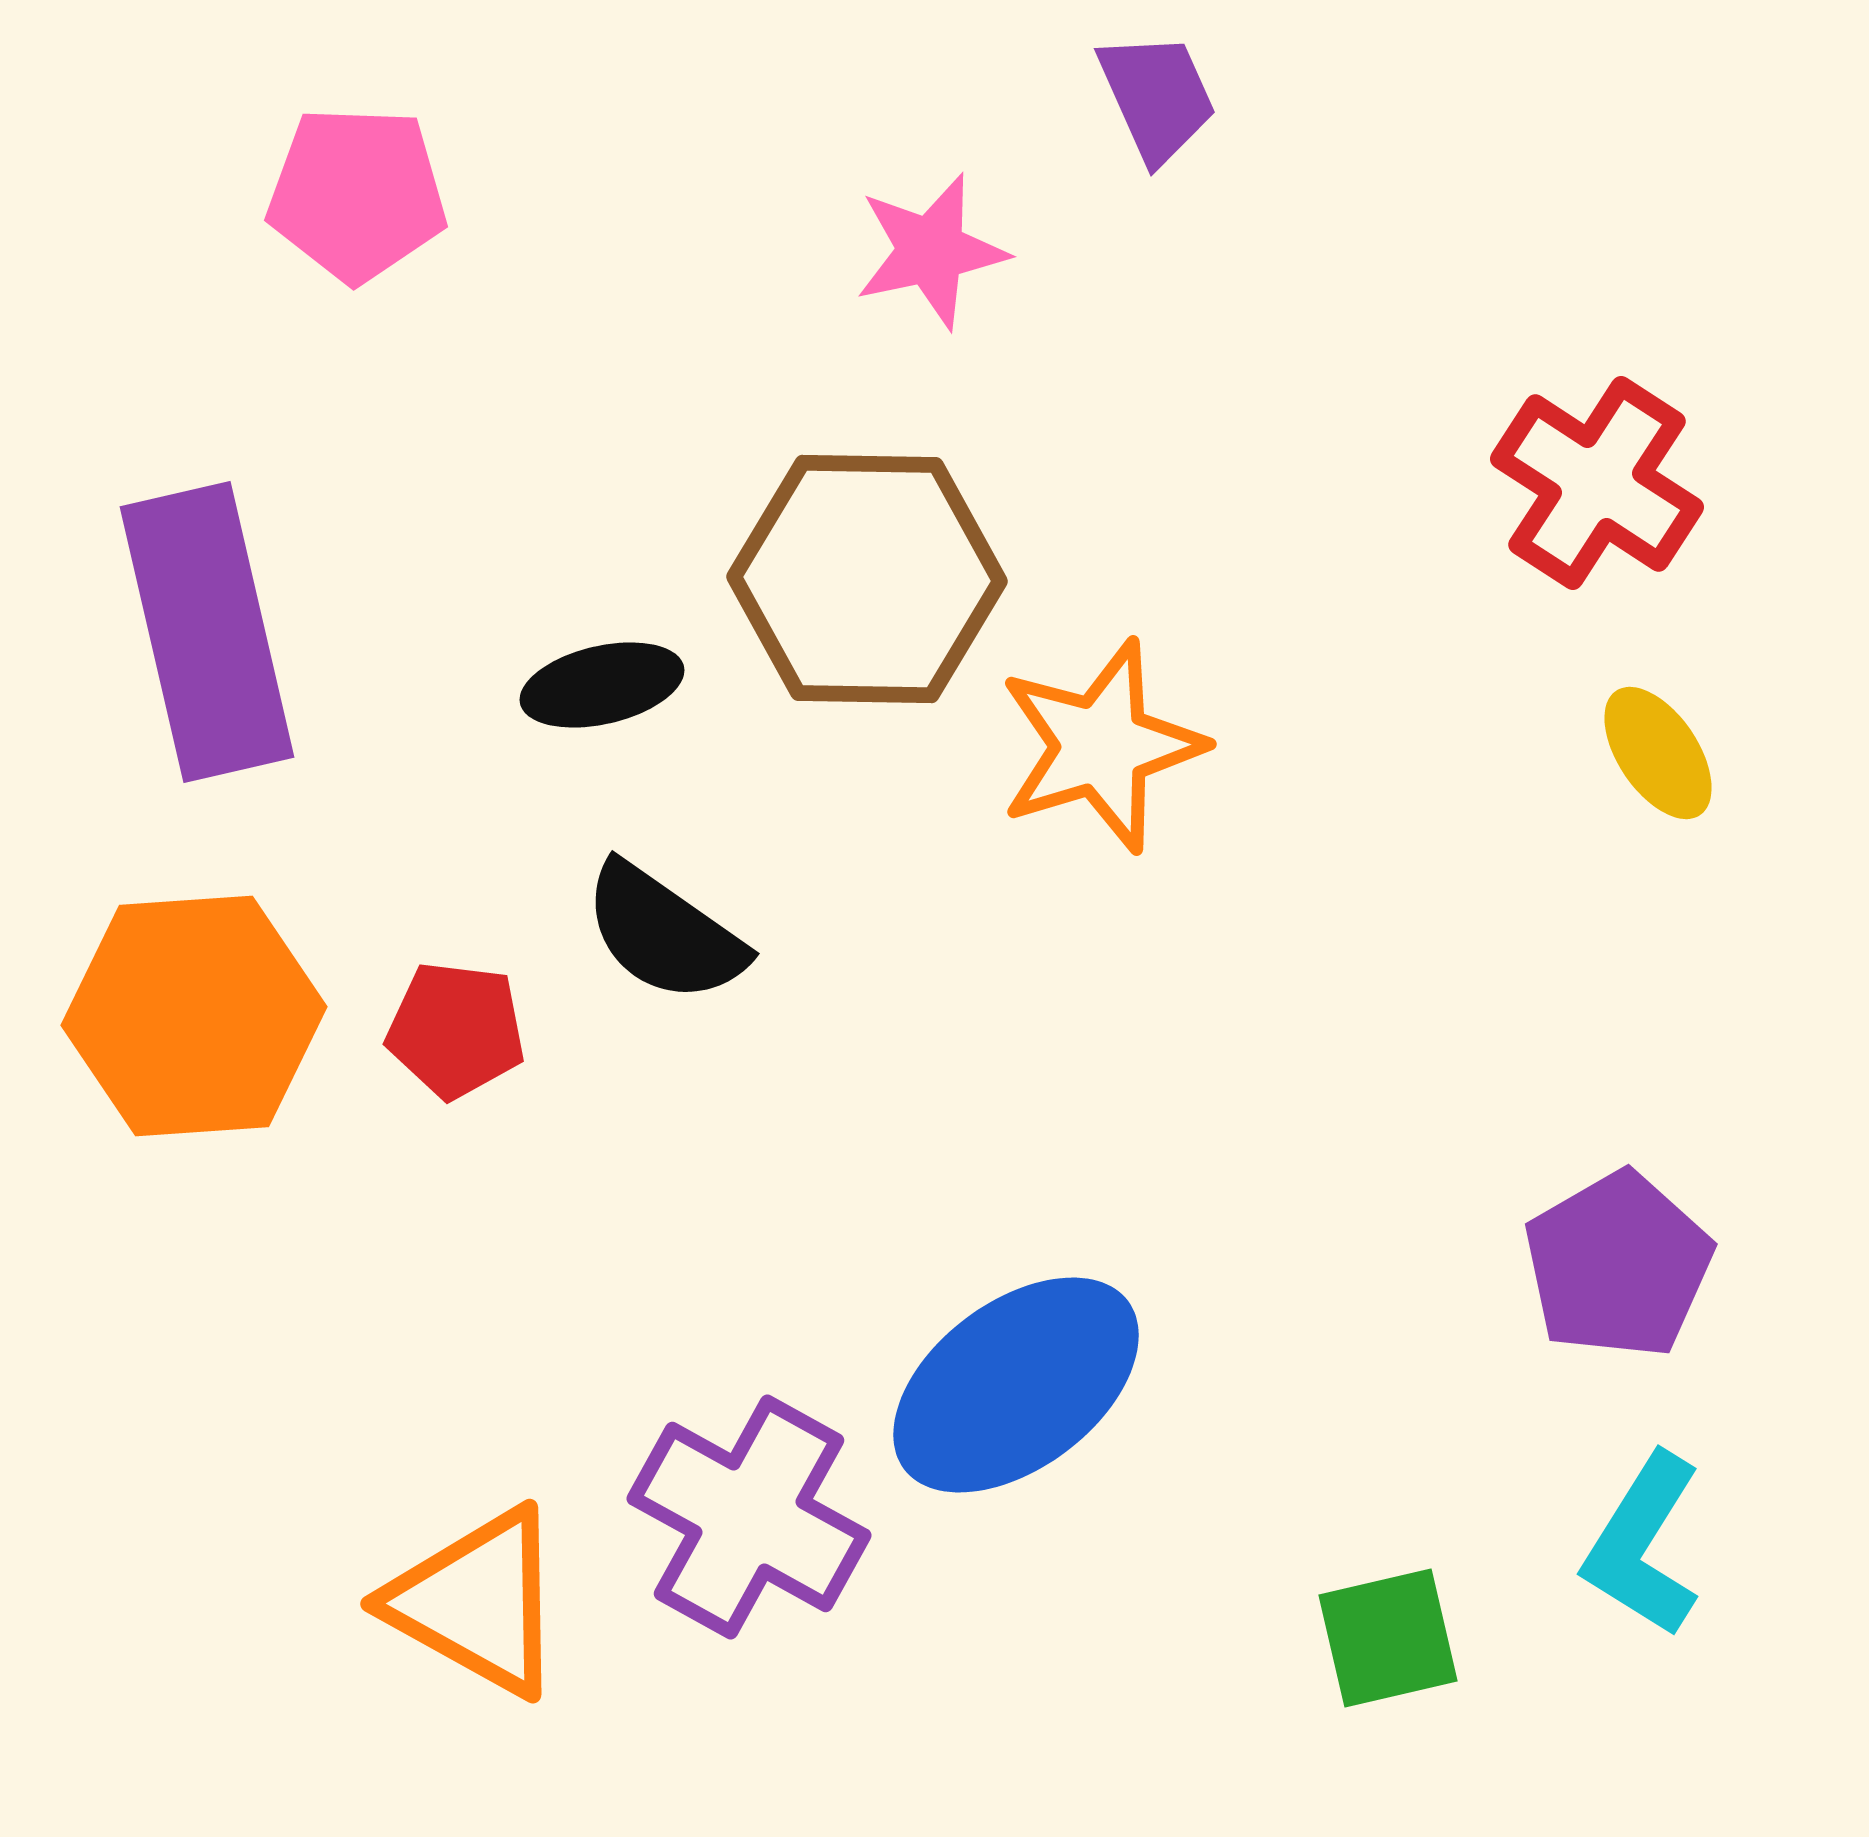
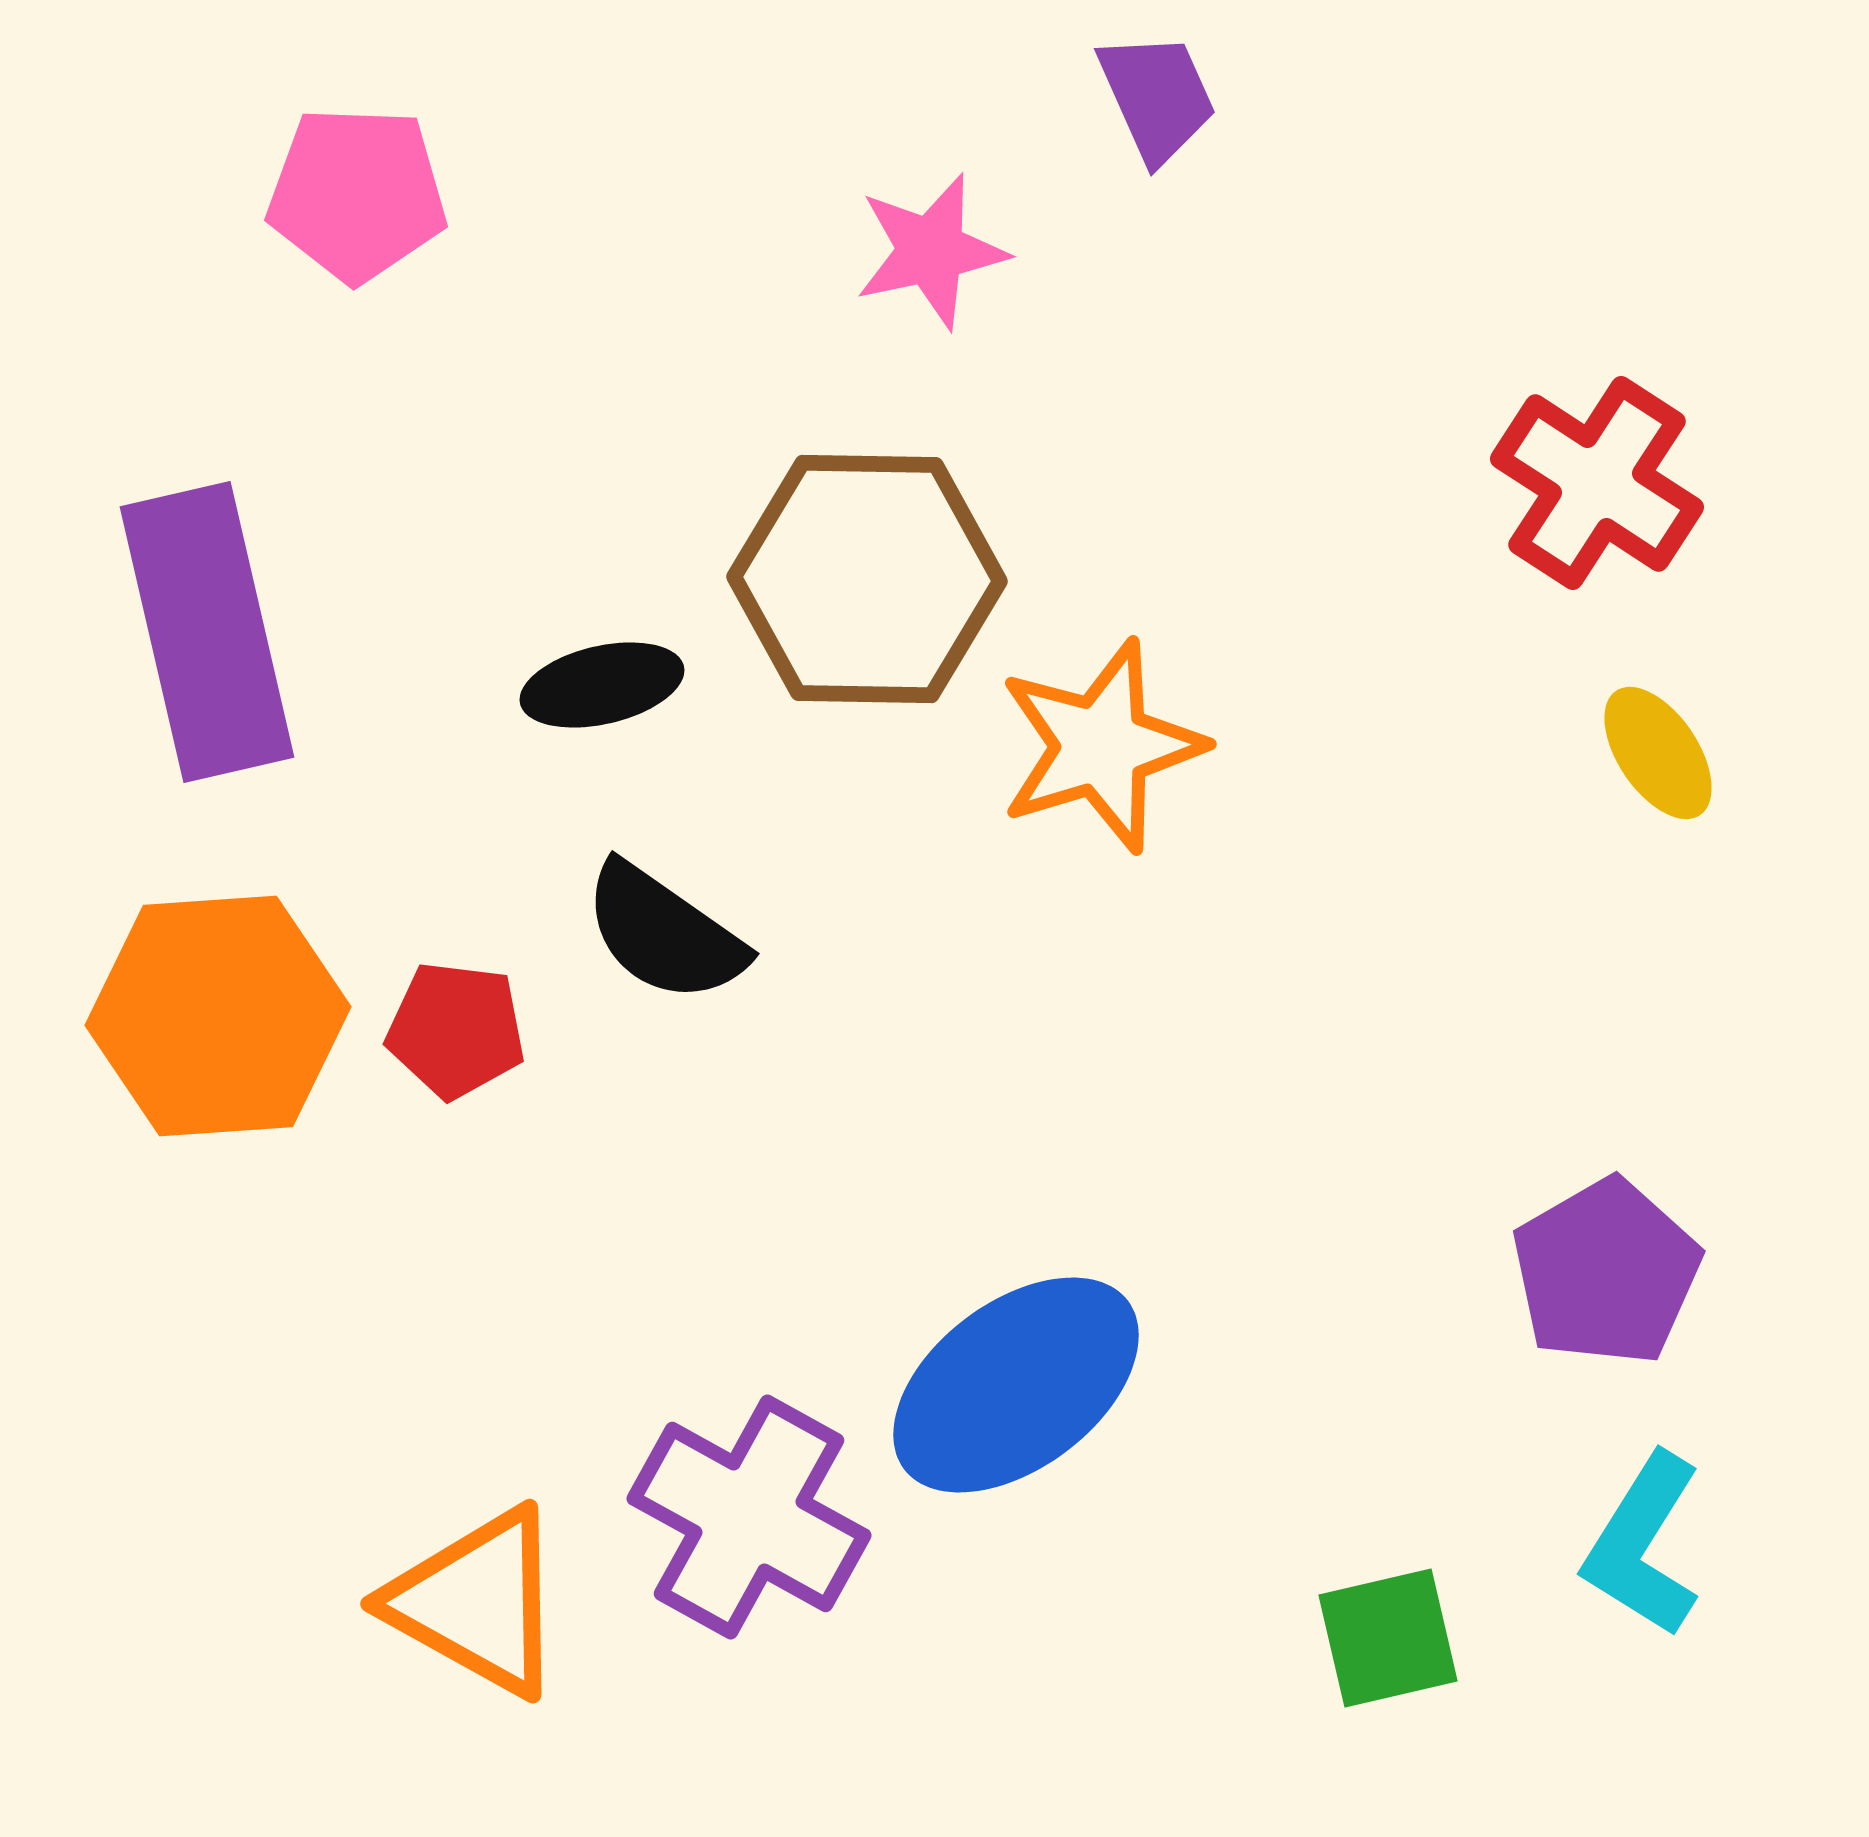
orange hexagon: moved 24 px right
purple pentagon: moved 12 px left, 7 px down
